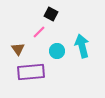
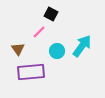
cyan arrow: rotated 50 degrees clockwise
